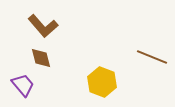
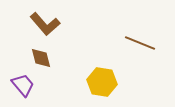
brown L-shape: moved 2 px right, 2 px up
brown line: moved 12 px left, 14 px up
yellow hexagon: rotated 12 degrees counterclockwise
